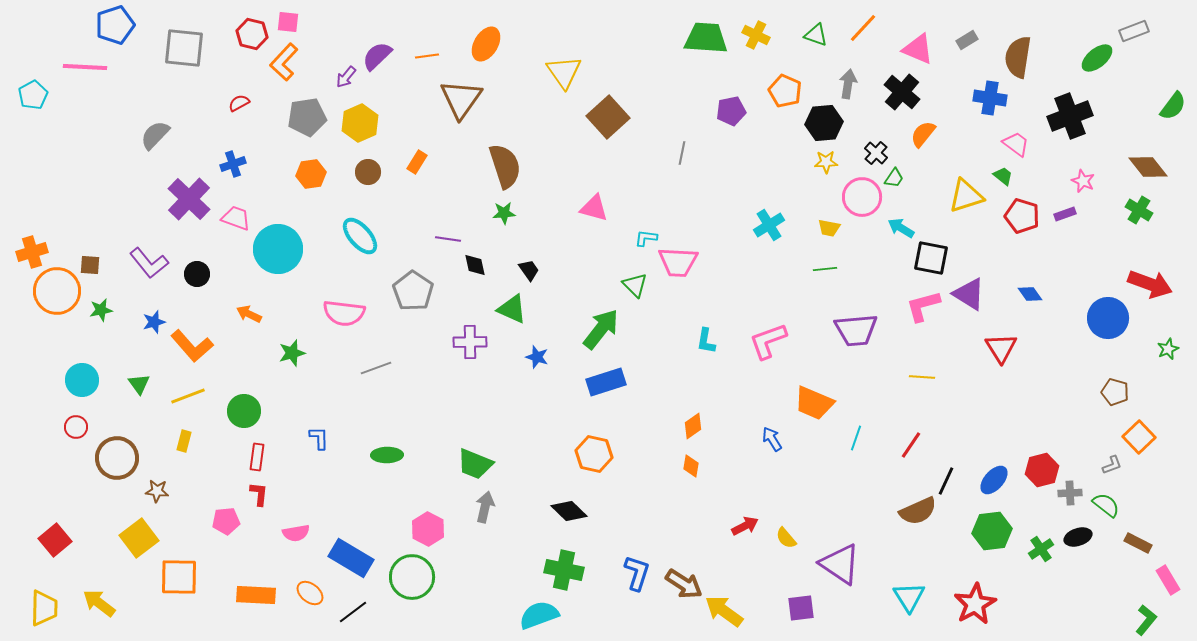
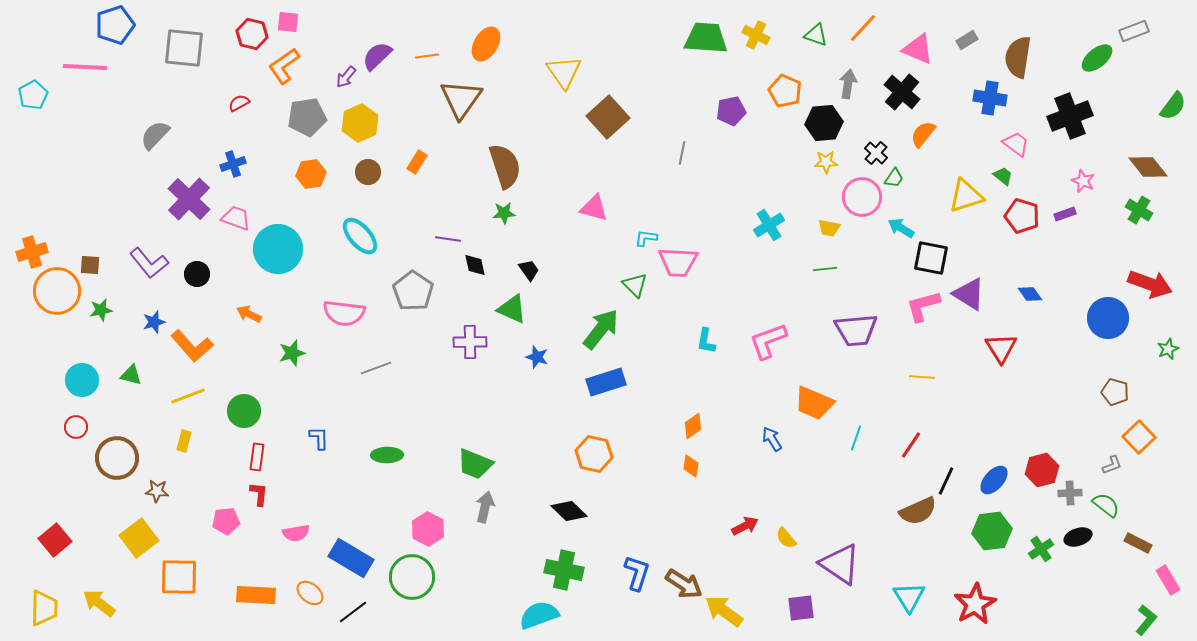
orange L-shape at (284, 62): moved 4 px down; rotated 12 degrees clockwise
green triangle at (139, 384): moved 8 px left, 9 px up; rotated 40 degrees counterclockwise
